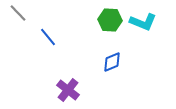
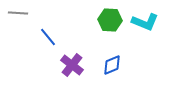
gray line: rotated 42 degrees counterclockwise
cyan L-shape: moved 2 px right
blue diamond: moved 3 px down
purple cross: moved 4 px right, 25 px up
